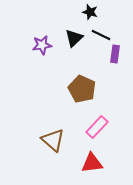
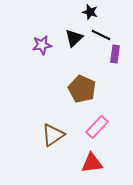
brown triangle: moved 5 px up; rotated 45 degrees clockwise
